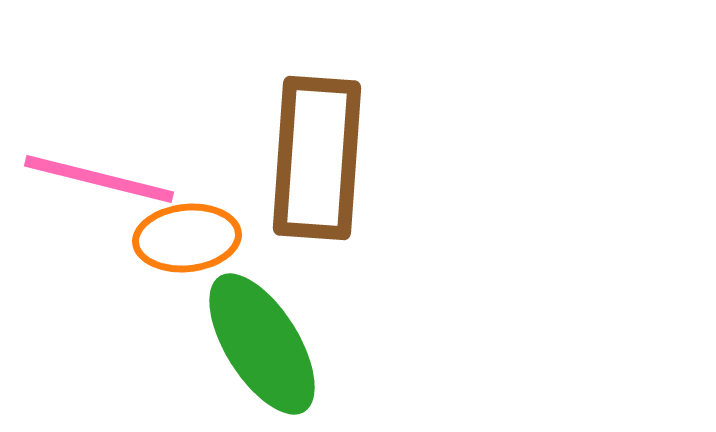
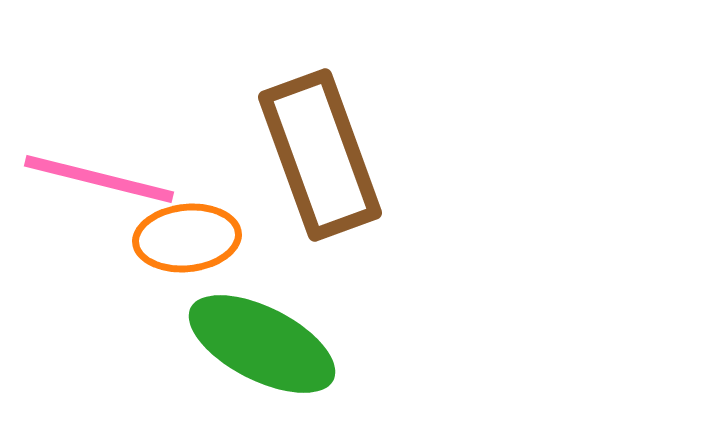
brown rectangle: moved 3 px right, 3 px up; rotated 24 degrees counterclockwise
green ellipse: rotated 31 degrees counterclockwise
